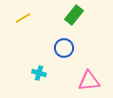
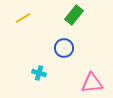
pink triangle: moved 3 px right, 2 px down
